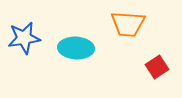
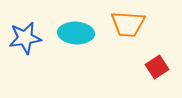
blue star: moved 1 px right
cyan ellipse: moved 15 px up
